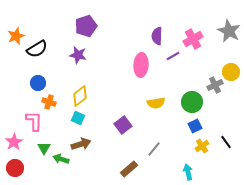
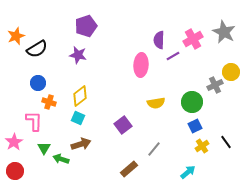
gray star: moved 5 px left, 1 px down
purple semicircle: moved 2 px right, 4 px down
red circle: moved 3 px down
cyan arrow: rotated 63 degrees clockwise
